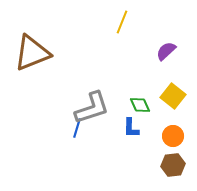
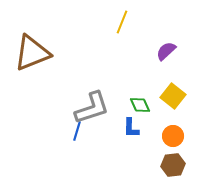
blue line: moved 3 px down
